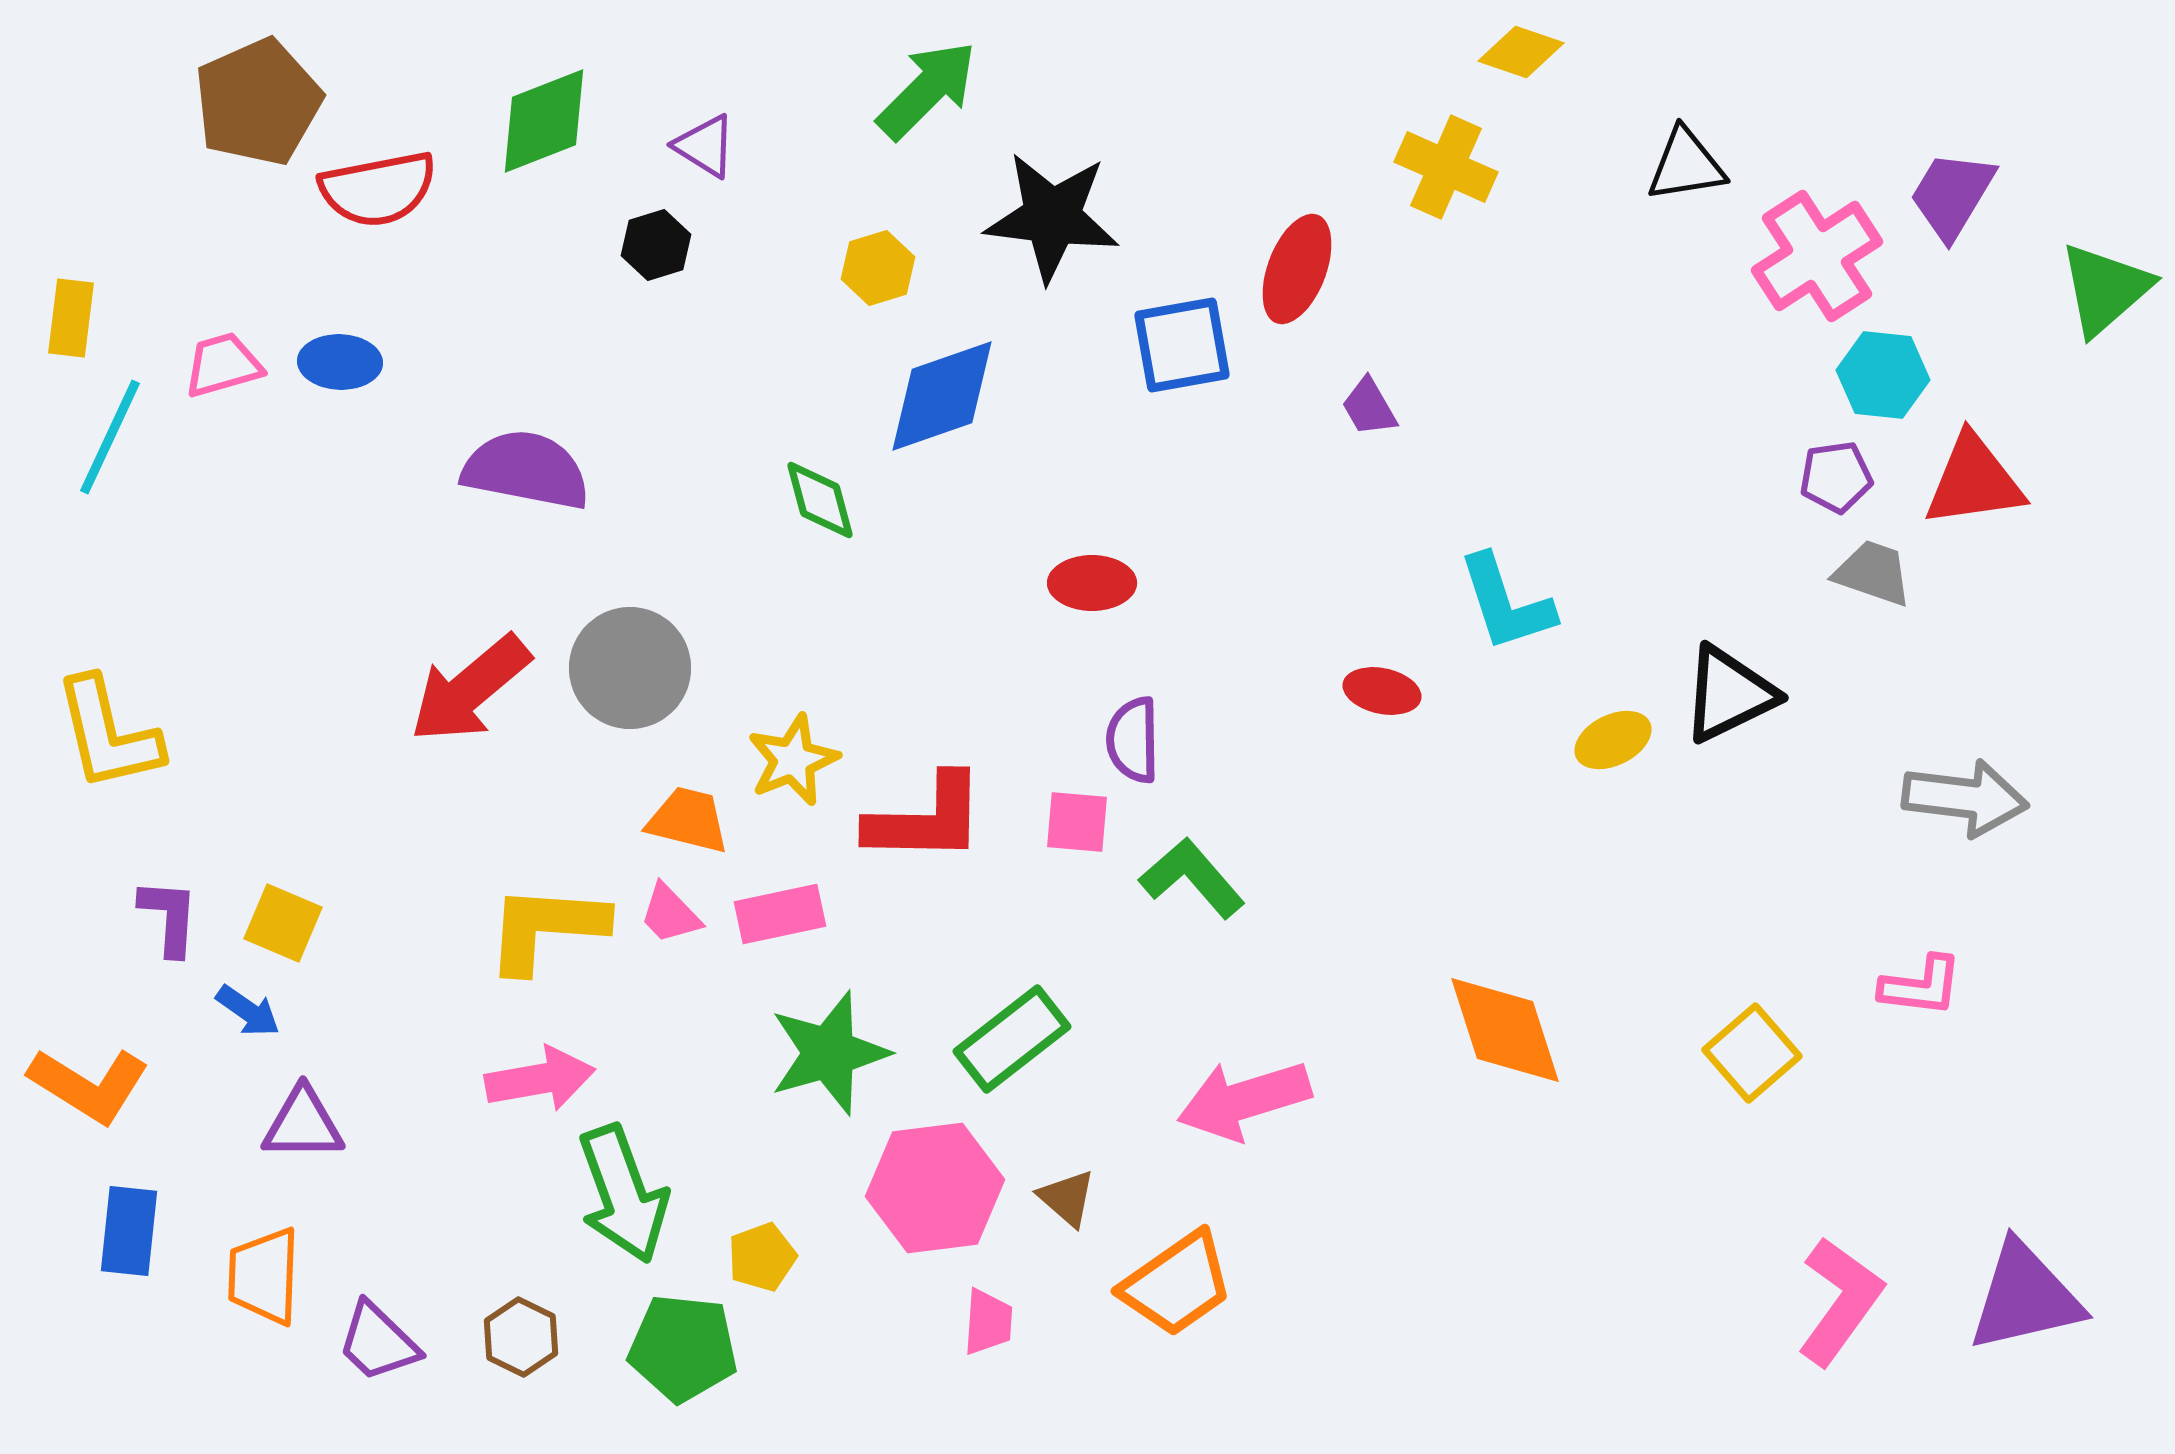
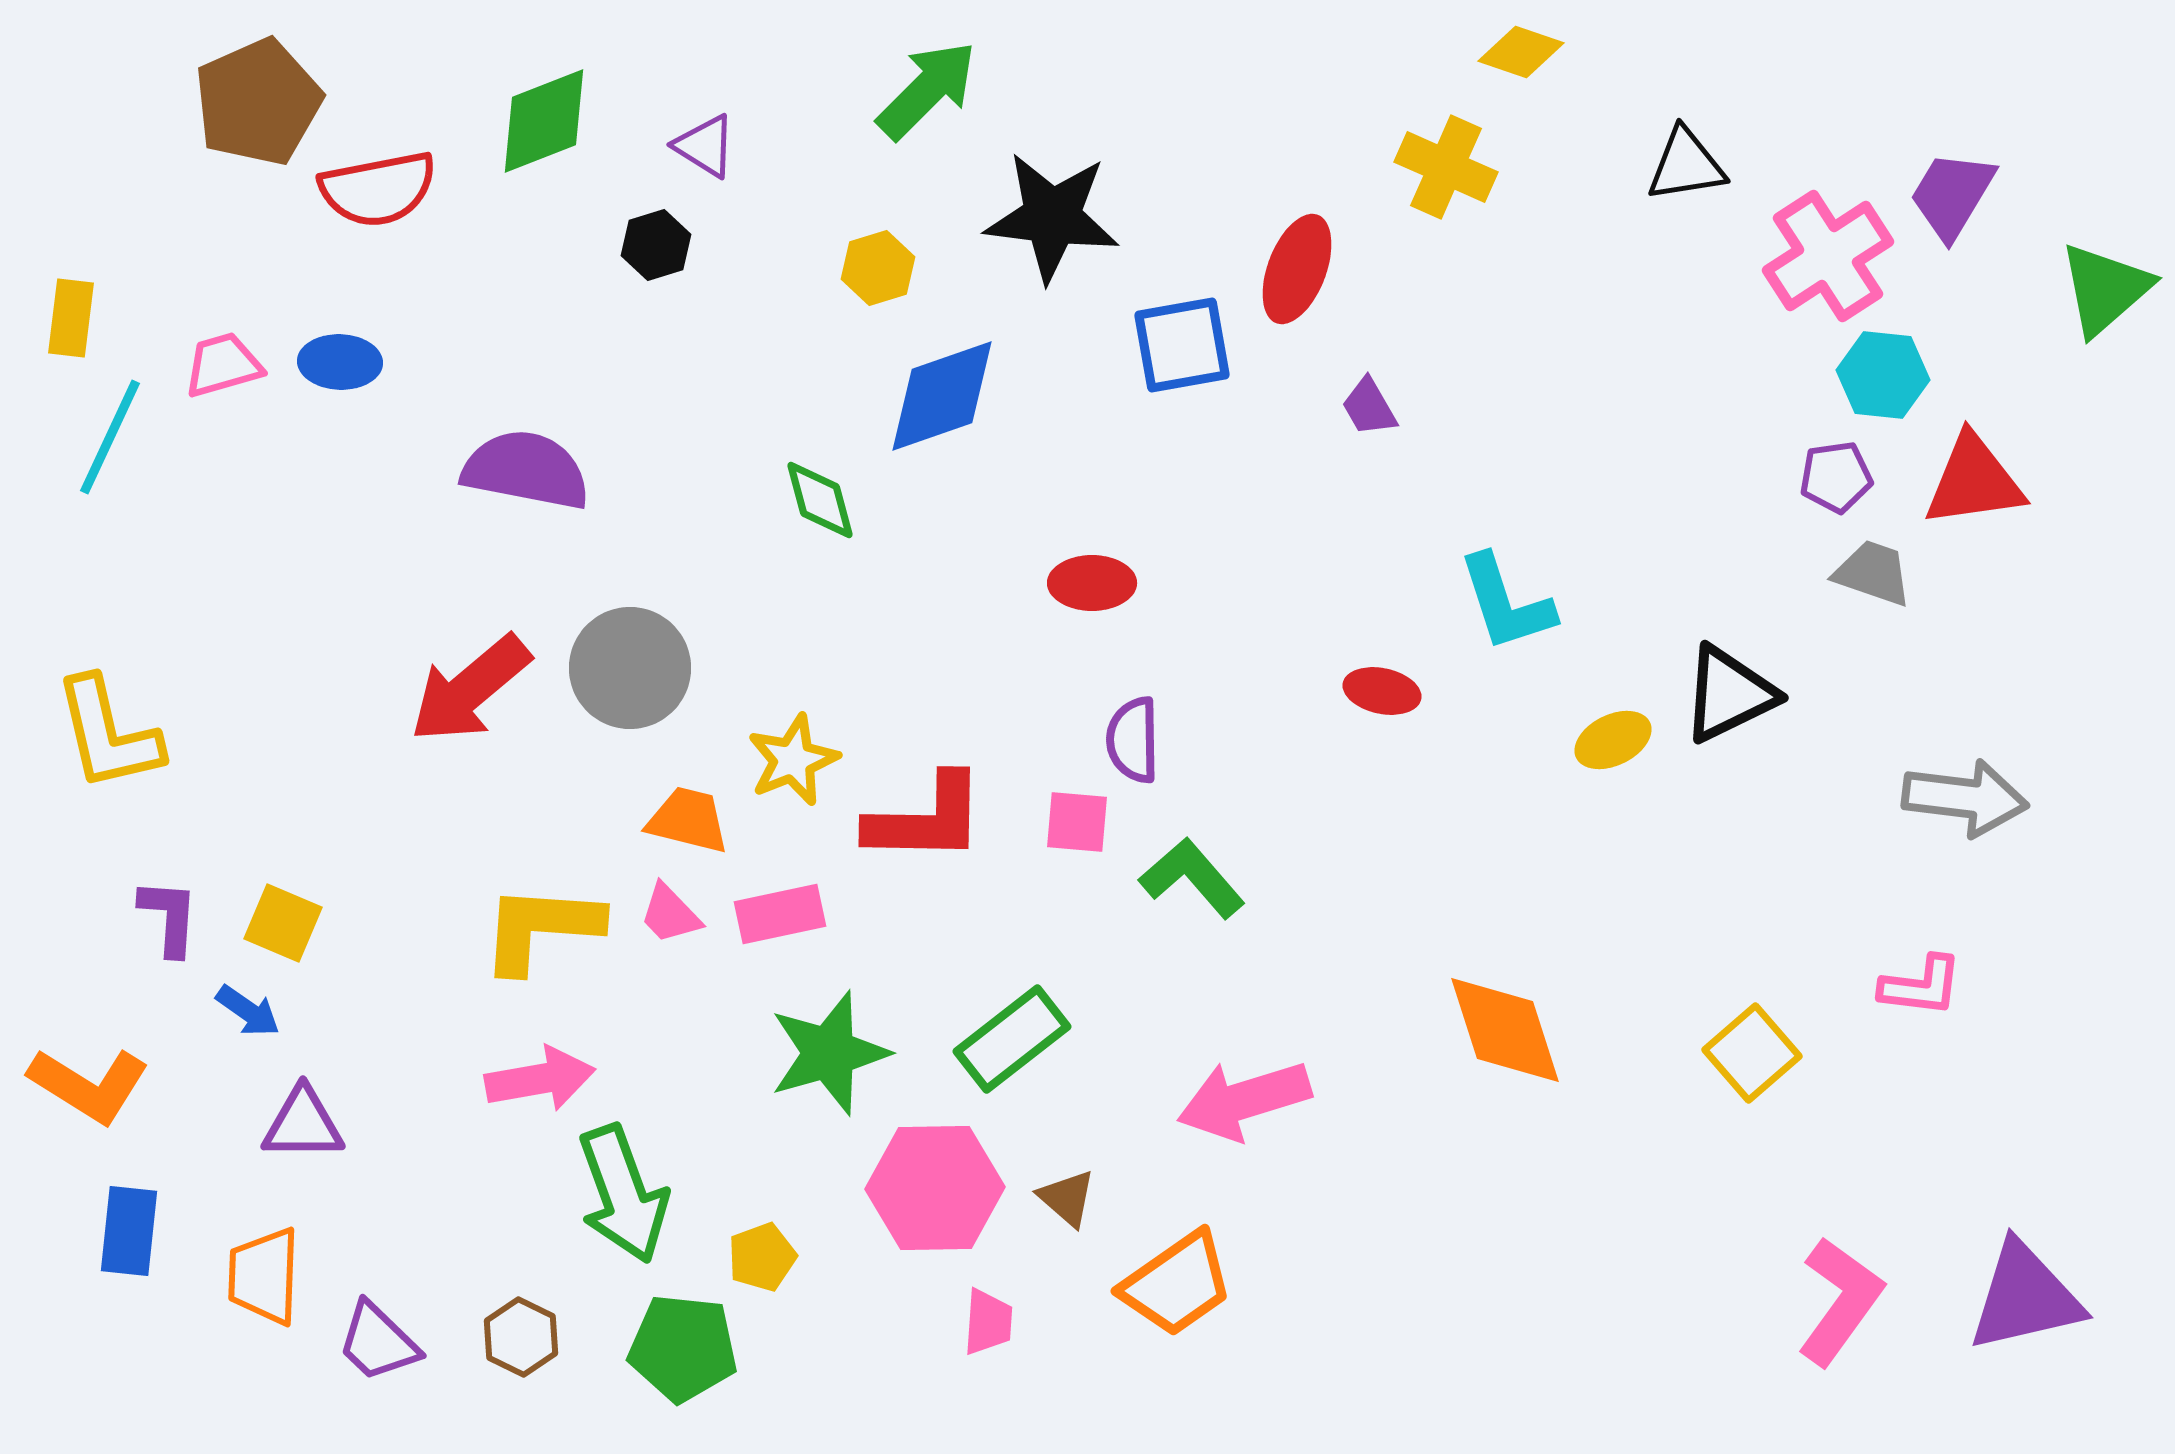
pink cross at (1817, 256): moved 11 px right
yellow L-shape at (546, 928): moved 5 px left
pink hexagon at (935, 1188): rotated 6 degrees clockwise
